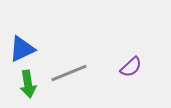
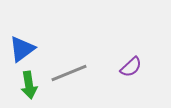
blue triangle: rotated 12 degrees counterclockwise
green arrow: moved 1 px right, 1 px down
